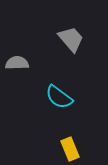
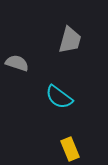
gray trapezoid: moved 1 px left, 1 px down; rotated 56 degrees clockwise
gray semicircle: rotated 20 degrees clockwise
